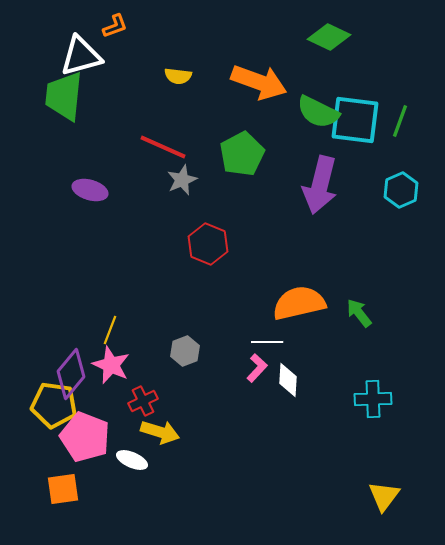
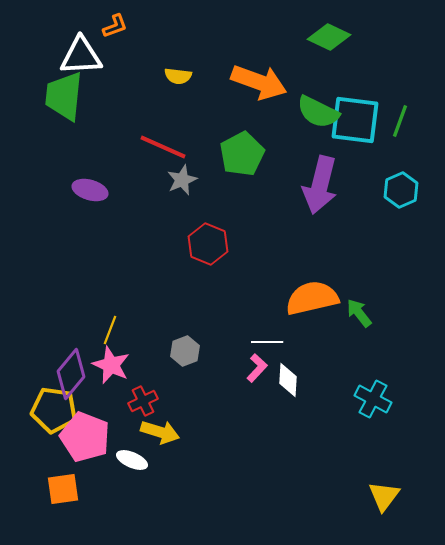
white triangle: rotated 12 degrees clockwise
orange semicircle: moved 13 px right, 5 px up
cyan cross: rotated 30 degrees clockwise
yellow pentagon: moved 5 px down
